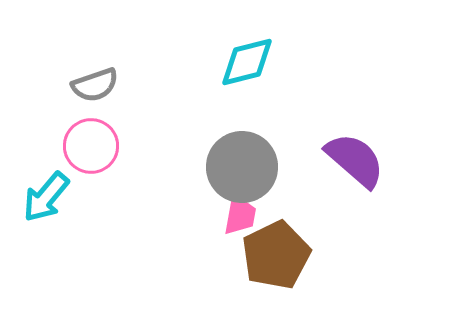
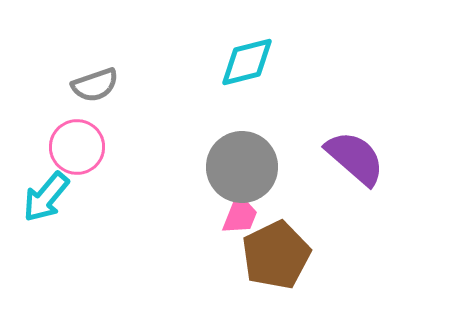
pink circle: moved 14 px left, 1 px down
purple semicircle: moved 2 px up
pink trapezoid: rotated 12 degrees clockwise
